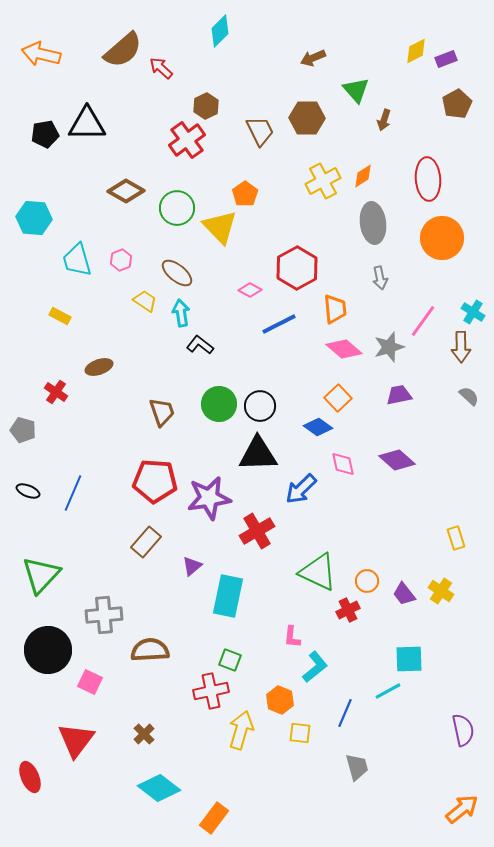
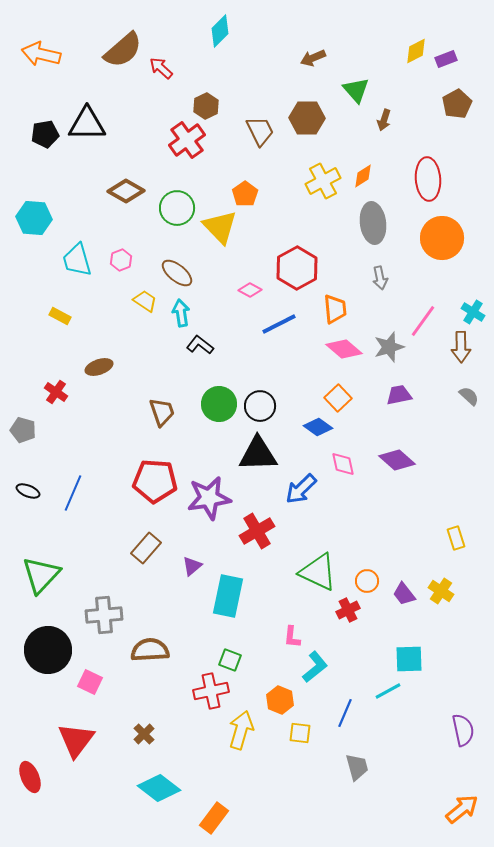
brown rectangle at (146, 542): moved 6 px down
